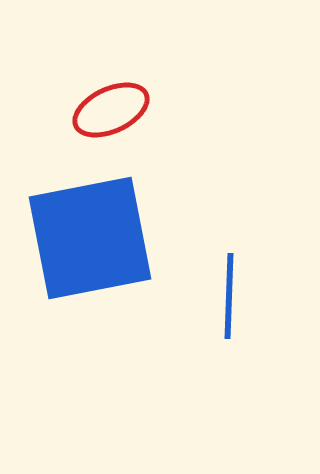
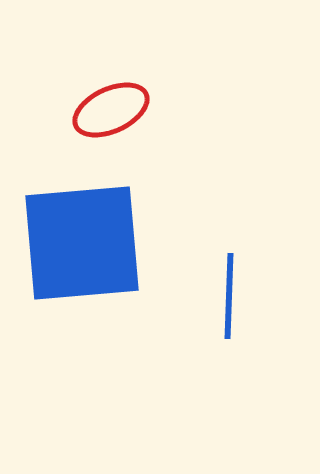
blue square: moved 8 px left, 5 px down; rotated 6 degrees clockwise
